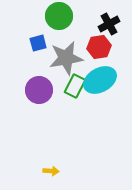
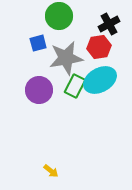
yellow arrow: rotated 35 degrees clockwise
